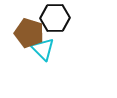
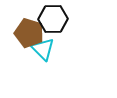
black hexagon: moved 2 px left, 1 px down
